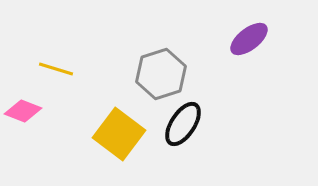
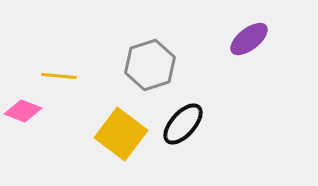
yellow line: moved 3 px right, 7 px down; rotated 12 degrees counterclockwise
gray hexagon: moved 11 px left, 9 px up
black ellipse: rotated 9 degrees clockwise
yellow square: moved 2 px right
